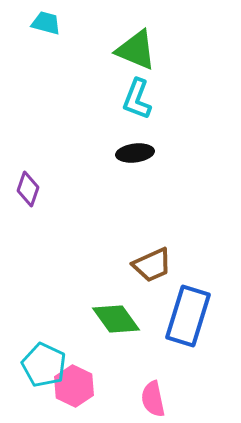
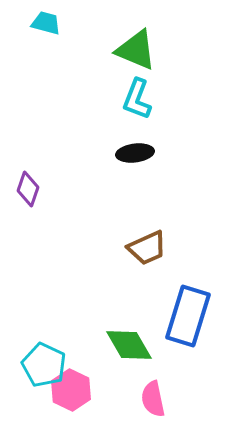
brown trapezoid: moved 5 px left, 17 px up
green diamond: moved 13 px right, 26 px down; rotated 6 degrees clockwise
pink hexagon: moved 3 px left, 4 px down
